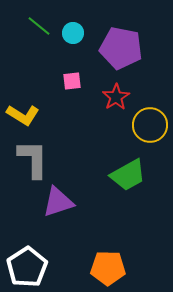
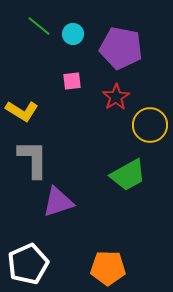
cyan circle: moved 1 px down
yellow L-shape: moved 1 px left, 4 px up
white pentagon: moved 1 px right, 3 px up; rotated 9 degrees clockwise
